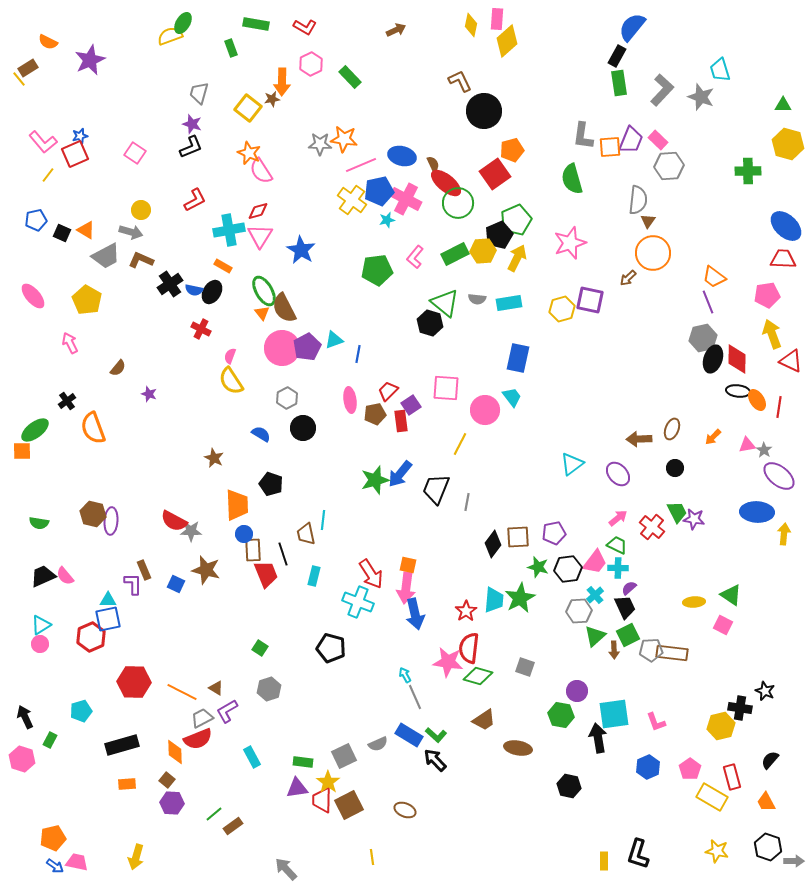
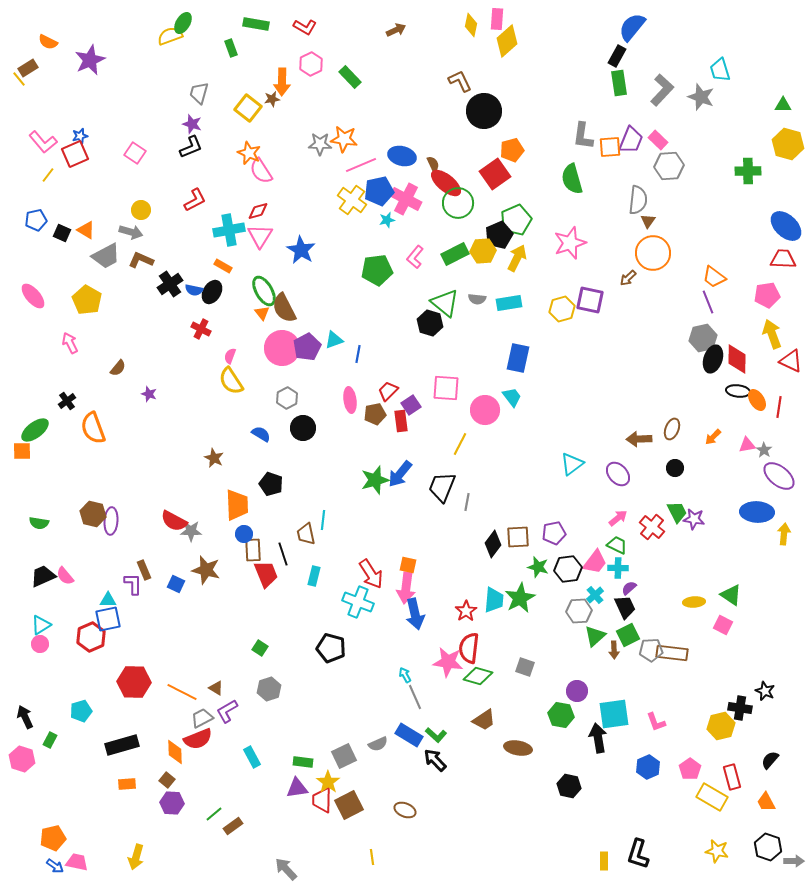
black trapezoid at (436, 489): moved 6 px right, 2 px up
